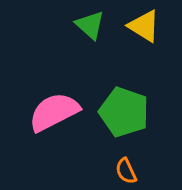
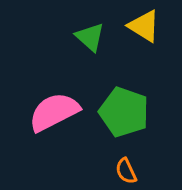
green triangle: moved 12 px down
